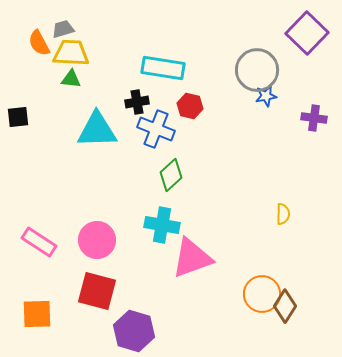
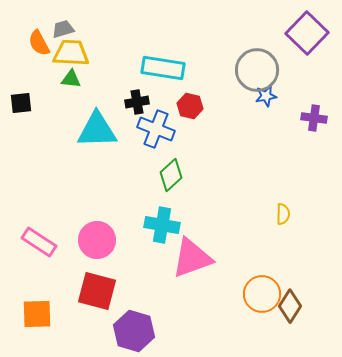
black square: moved 3 px right, 14 px up
brown diamond: moved 5 px right
